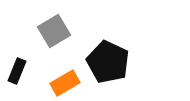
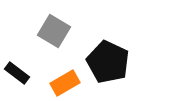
gray square: rotated 28 degrees counterclockwise
black rectangle: moved 2 px down; rotated 75 degrees counterclockwise
